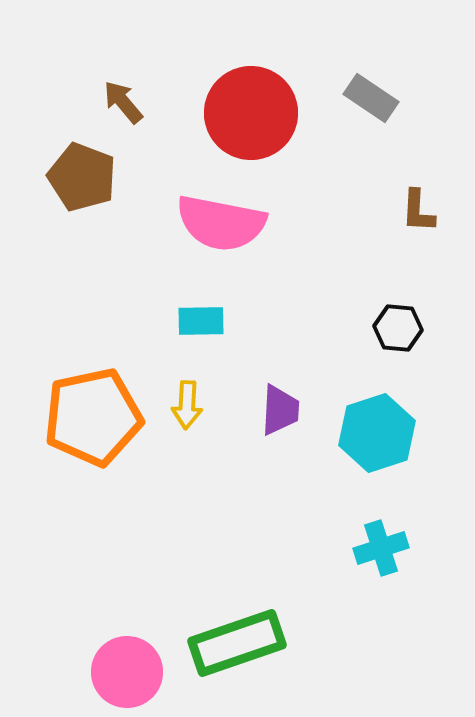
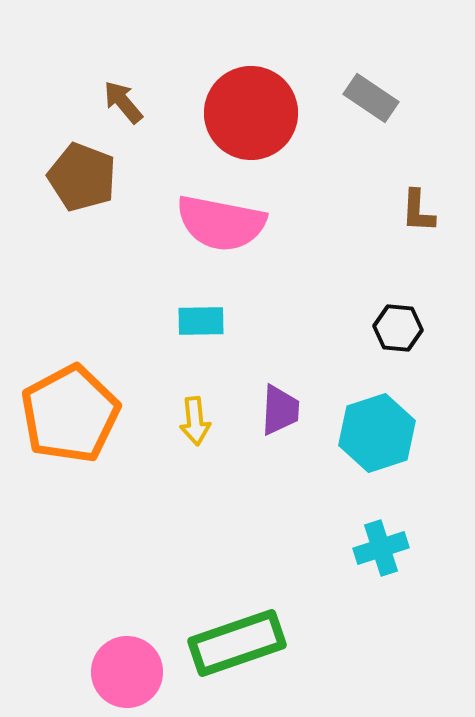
yellow arrow: moved 8 px right, 16 px down; rotated 9 degrees counterclockwise
orange pentagon: moved 23 px left, 3 px up; rotated 16 degrees counterclockwise
